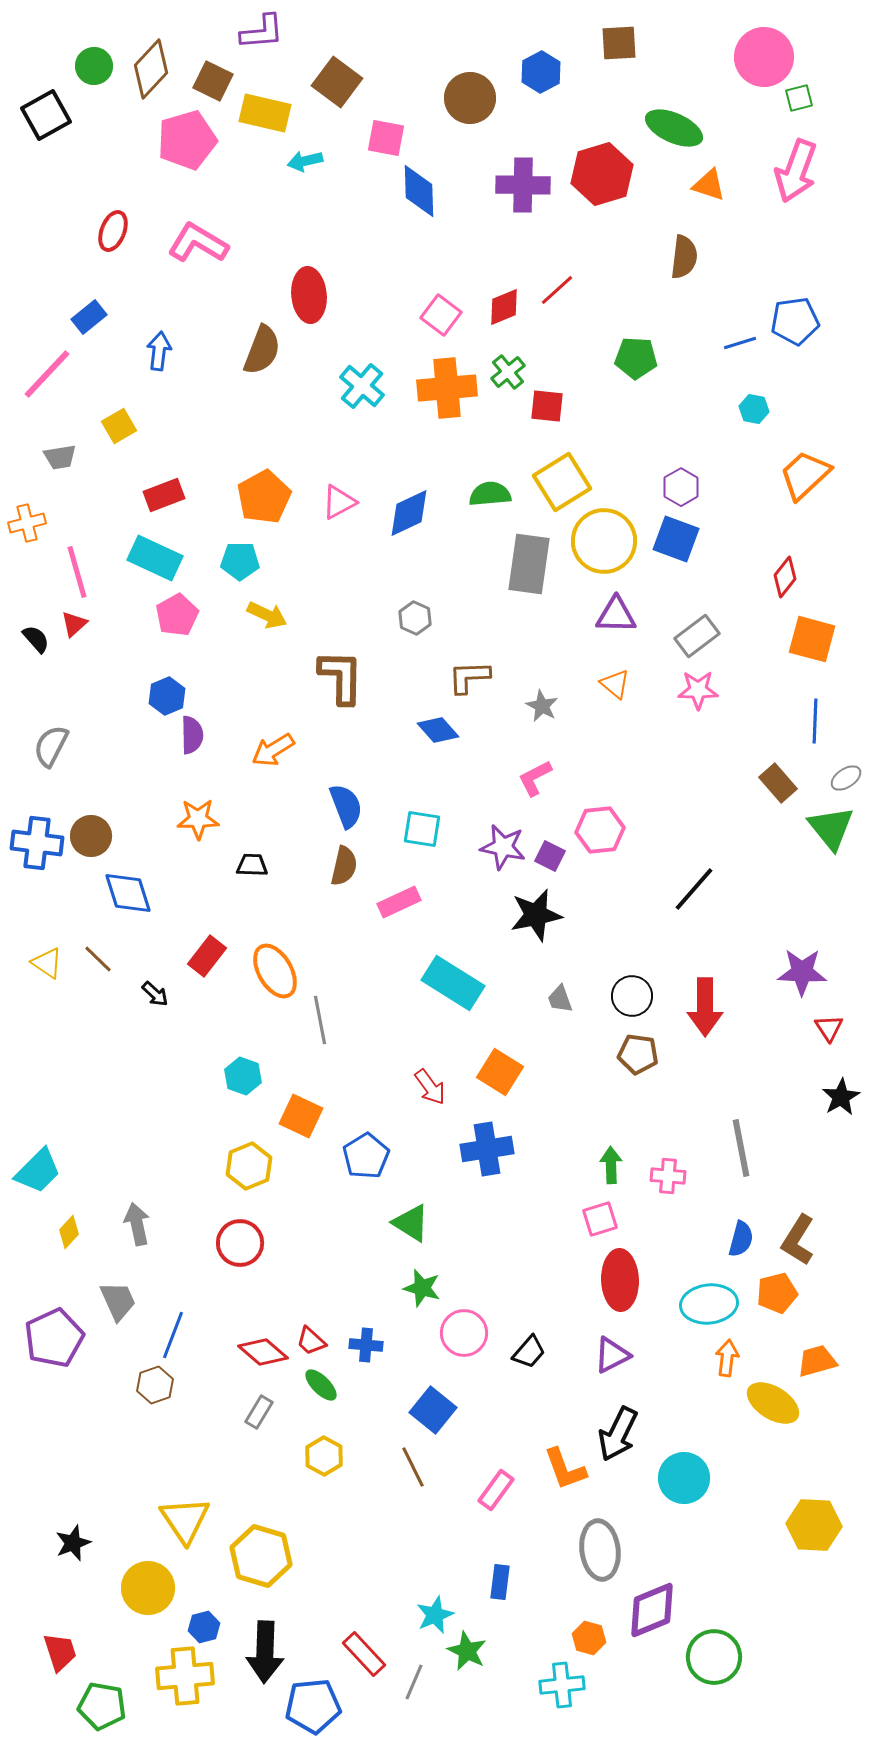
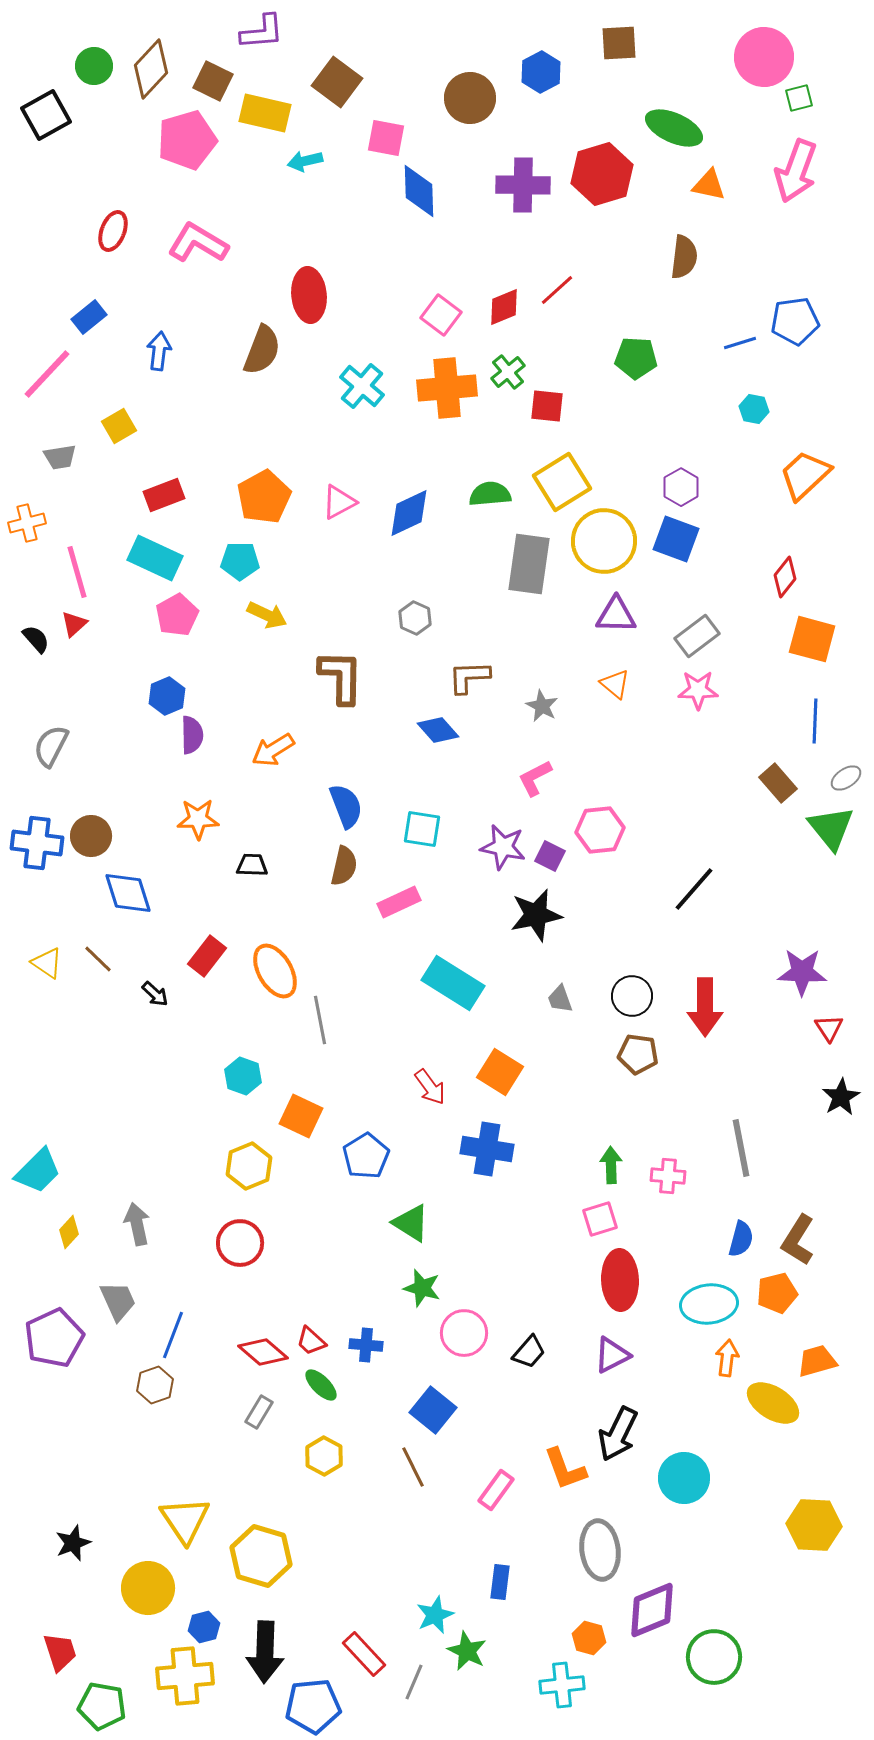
orange triangle at (709, 185): rotated 6 degrees counterclockwise
blue cross at (487, 1149): rotated 18 degrees clockwise
